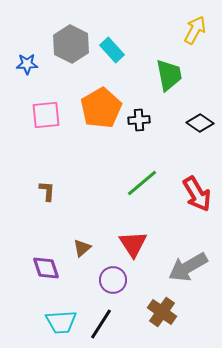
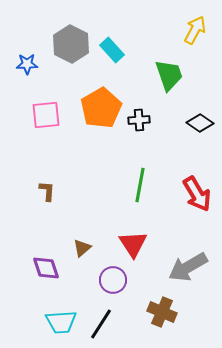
green trapezoid: rotated 8 degrees counterclockwise
green line: moved 2 px left, 2 px down; rotated 40 degrees counterclockwise
brown cross: rotated 12 degrees counterclockwise
